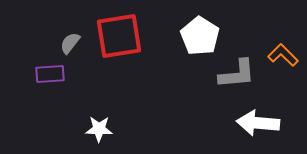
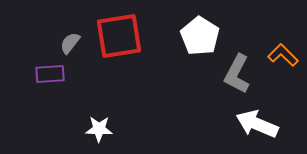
gray L-shape: rotated 123 degrees clockwise
white arrow: moved 1 px left, 1 px down; rotated 18 degrees clockwise
